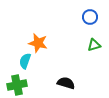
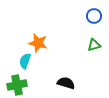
blue circle: moved 4 px right, 1 px up
